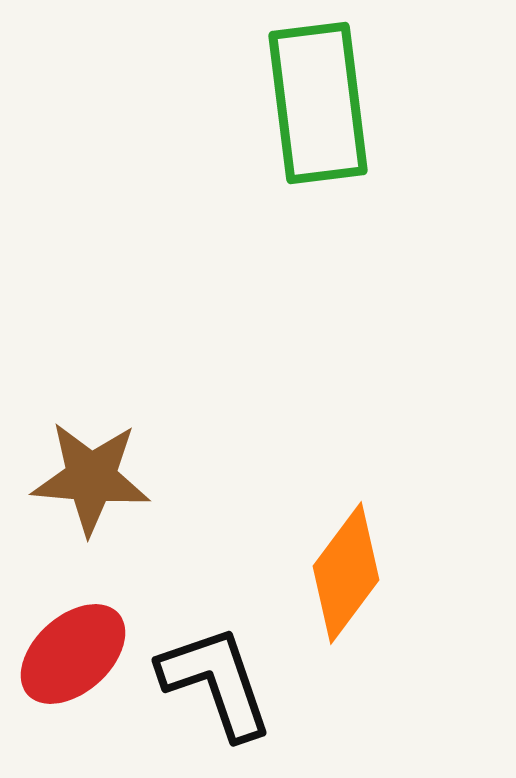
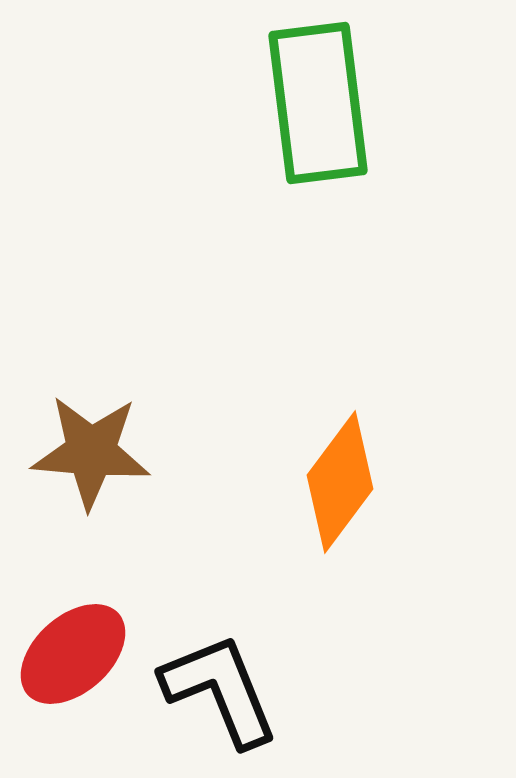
brown star: moved 26 px up
orange diamond: moved 6 px left, 91 px up
black L-shape: moved 4 px right, 8 px down; rotated 3 degrees counterclockwise
